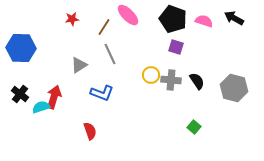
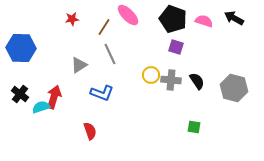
green square: rotated 32 degrees counterclockwise
